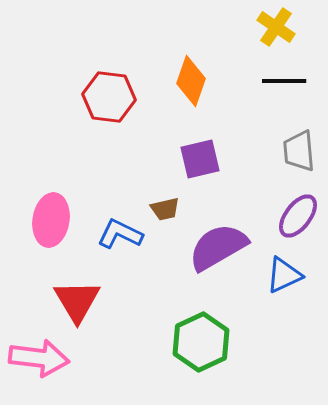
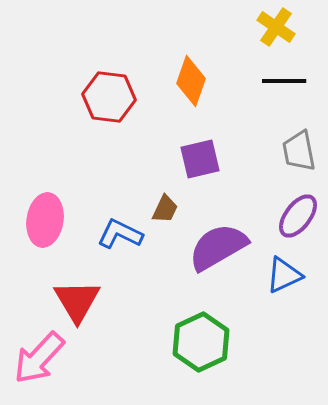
gray trapezoid: rotated 6 degrees counterclockwise
brown trapezoid: rotated 52 degrees counterclockwise
pink ellipse: moved 6 px left
pink arrow: rotated 126 degrees clockwise
